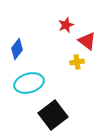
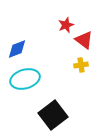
red triangle: moved 3 px left, 1 px up
blue diamond: rotated 30 degrees clockwise
yellow cross: moved 4 px right, 3 px down
cyan ellipse: moved 4 px left, 4 px up
